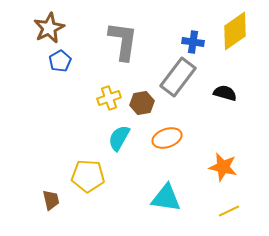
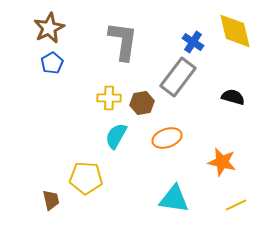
yellow diamond: rotated 69 degrees counterclockwise
blue cross: rotated 25 degrees clockwise
blue pentagon: moved 8 px left, 2 px down
black semicircle: moved 8 px right, 4 px down
yellow cross: rotated 20 degrees clockwise
cyan semicircle: moved 3 px left, 2 px up
orange star: moved 1 px left, 5 px up
yellow pentagon: moved 2 px left, 2 px down
cyan triangle: moved 8 px right, 1 px down
yellow line: moved 7 px right, 6 px up
